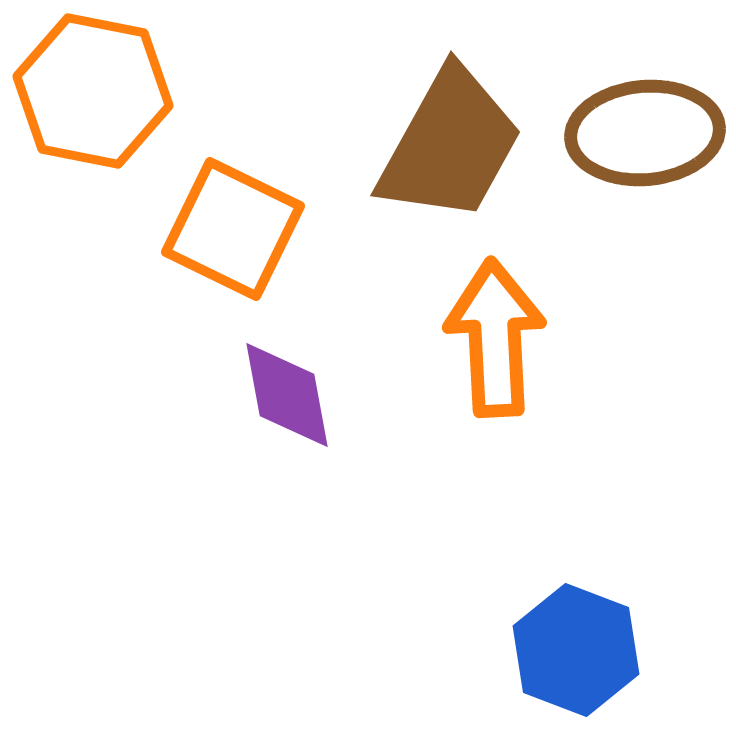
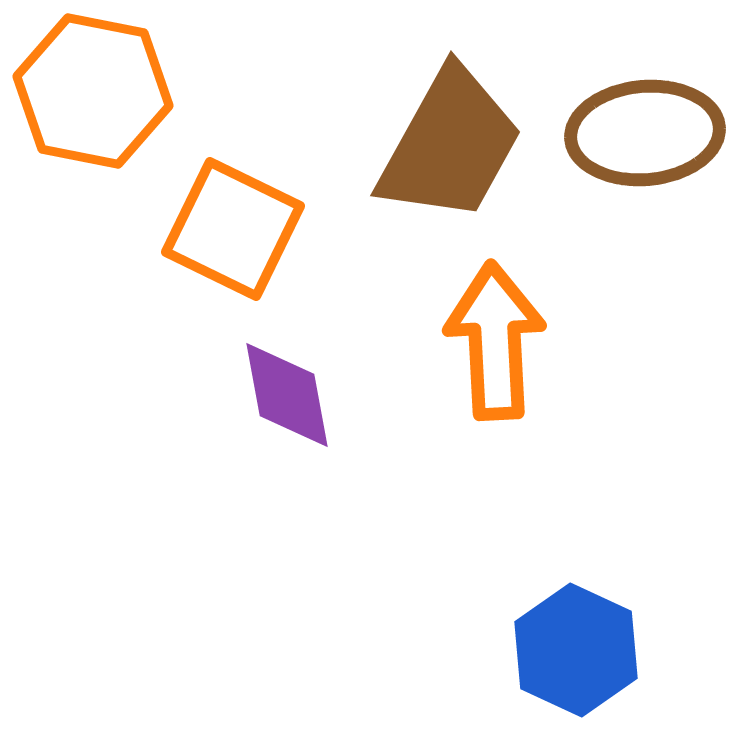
orange arrow: moved 3 px down
blue hexagon: rotated 4 degrees clockwise
